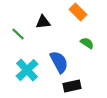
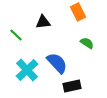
orange rectangle: rotated 18 degrees clockwise
green line: moved 2 px left, 1 px down
blue semicircle: moved 2 px left, 1 px down; rotated 15 degrees counterclockwise
